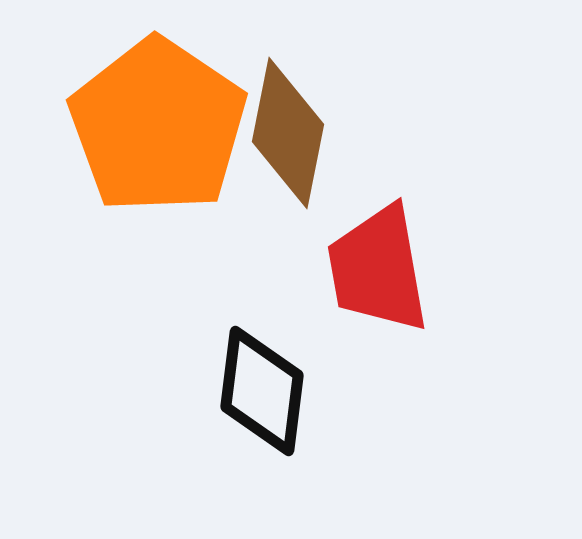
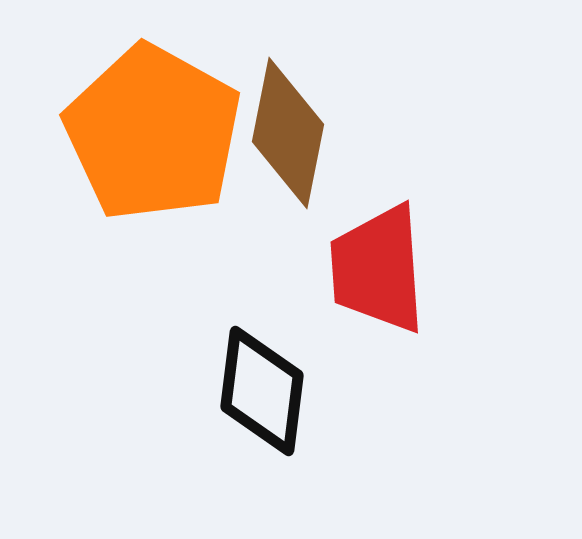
orange pentagon: moved 5 px left, 7 px down; rotated 5 degrees counterclockwise
red trapezoid: rotated 6 degrees clockwise
